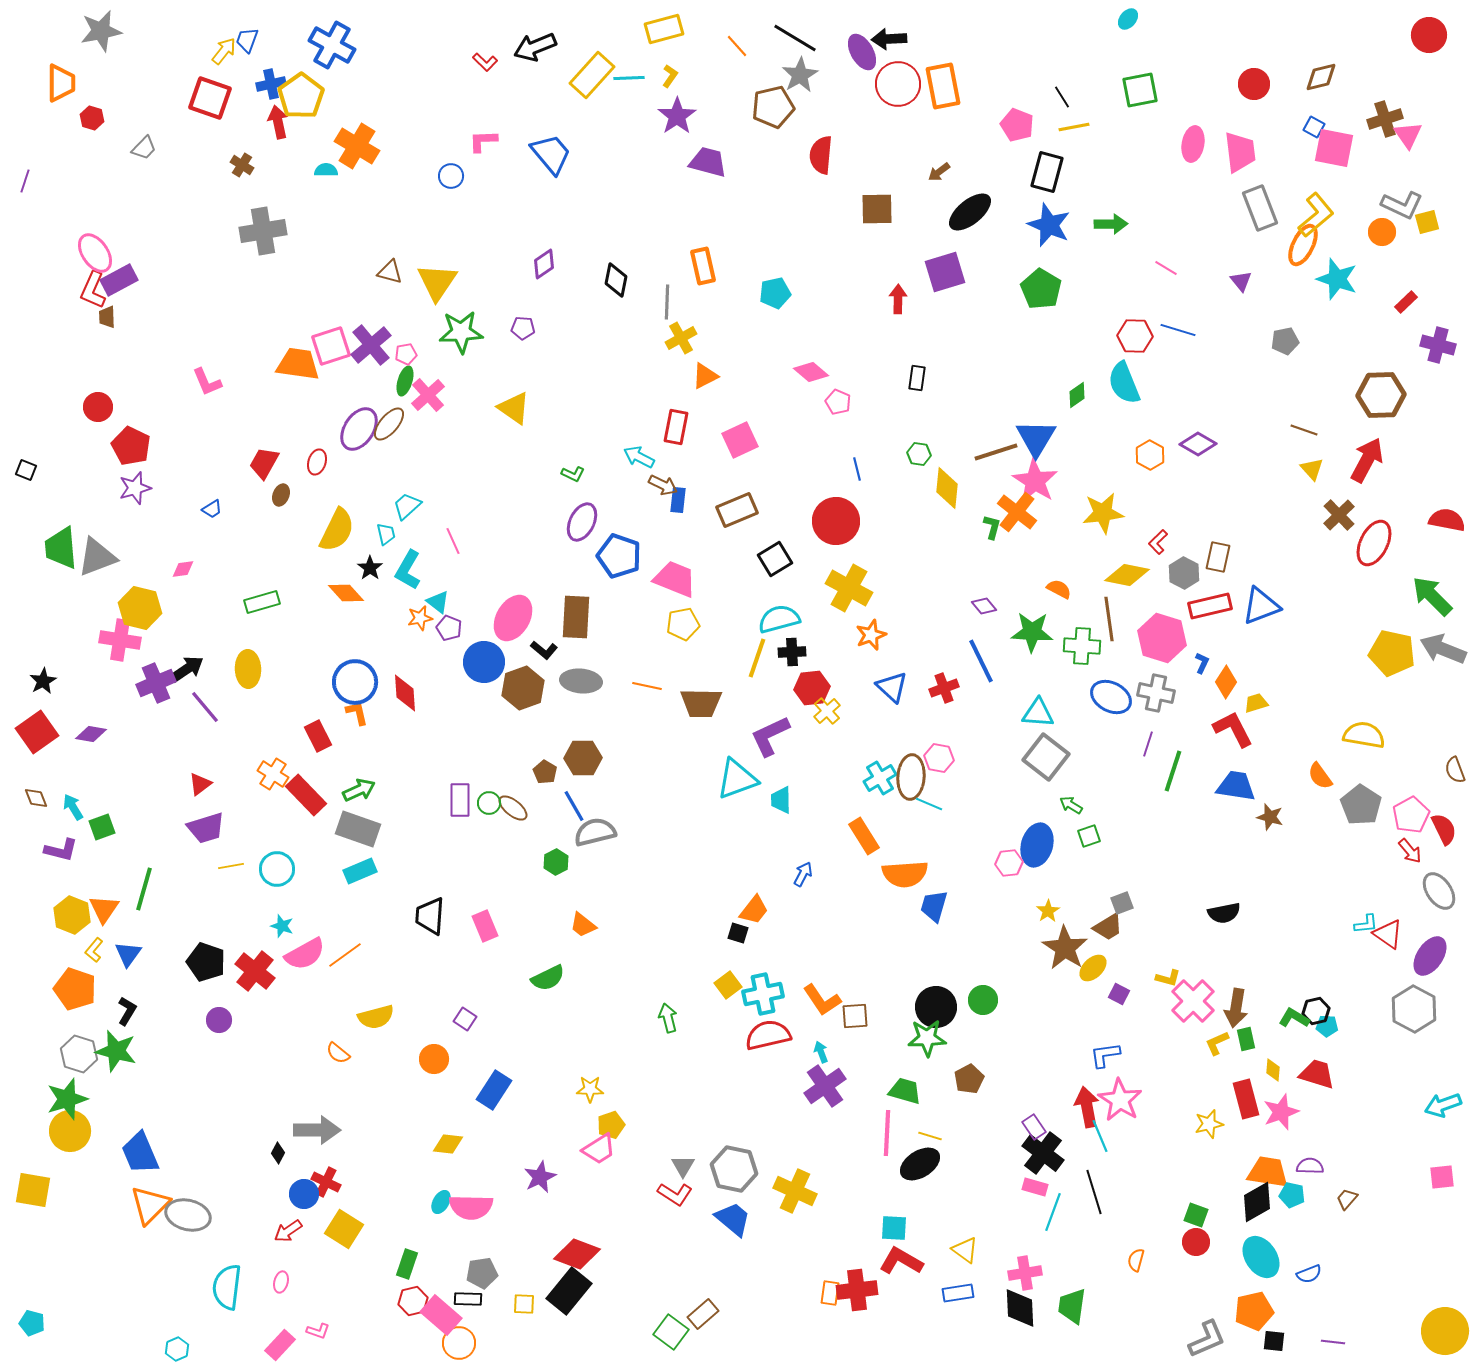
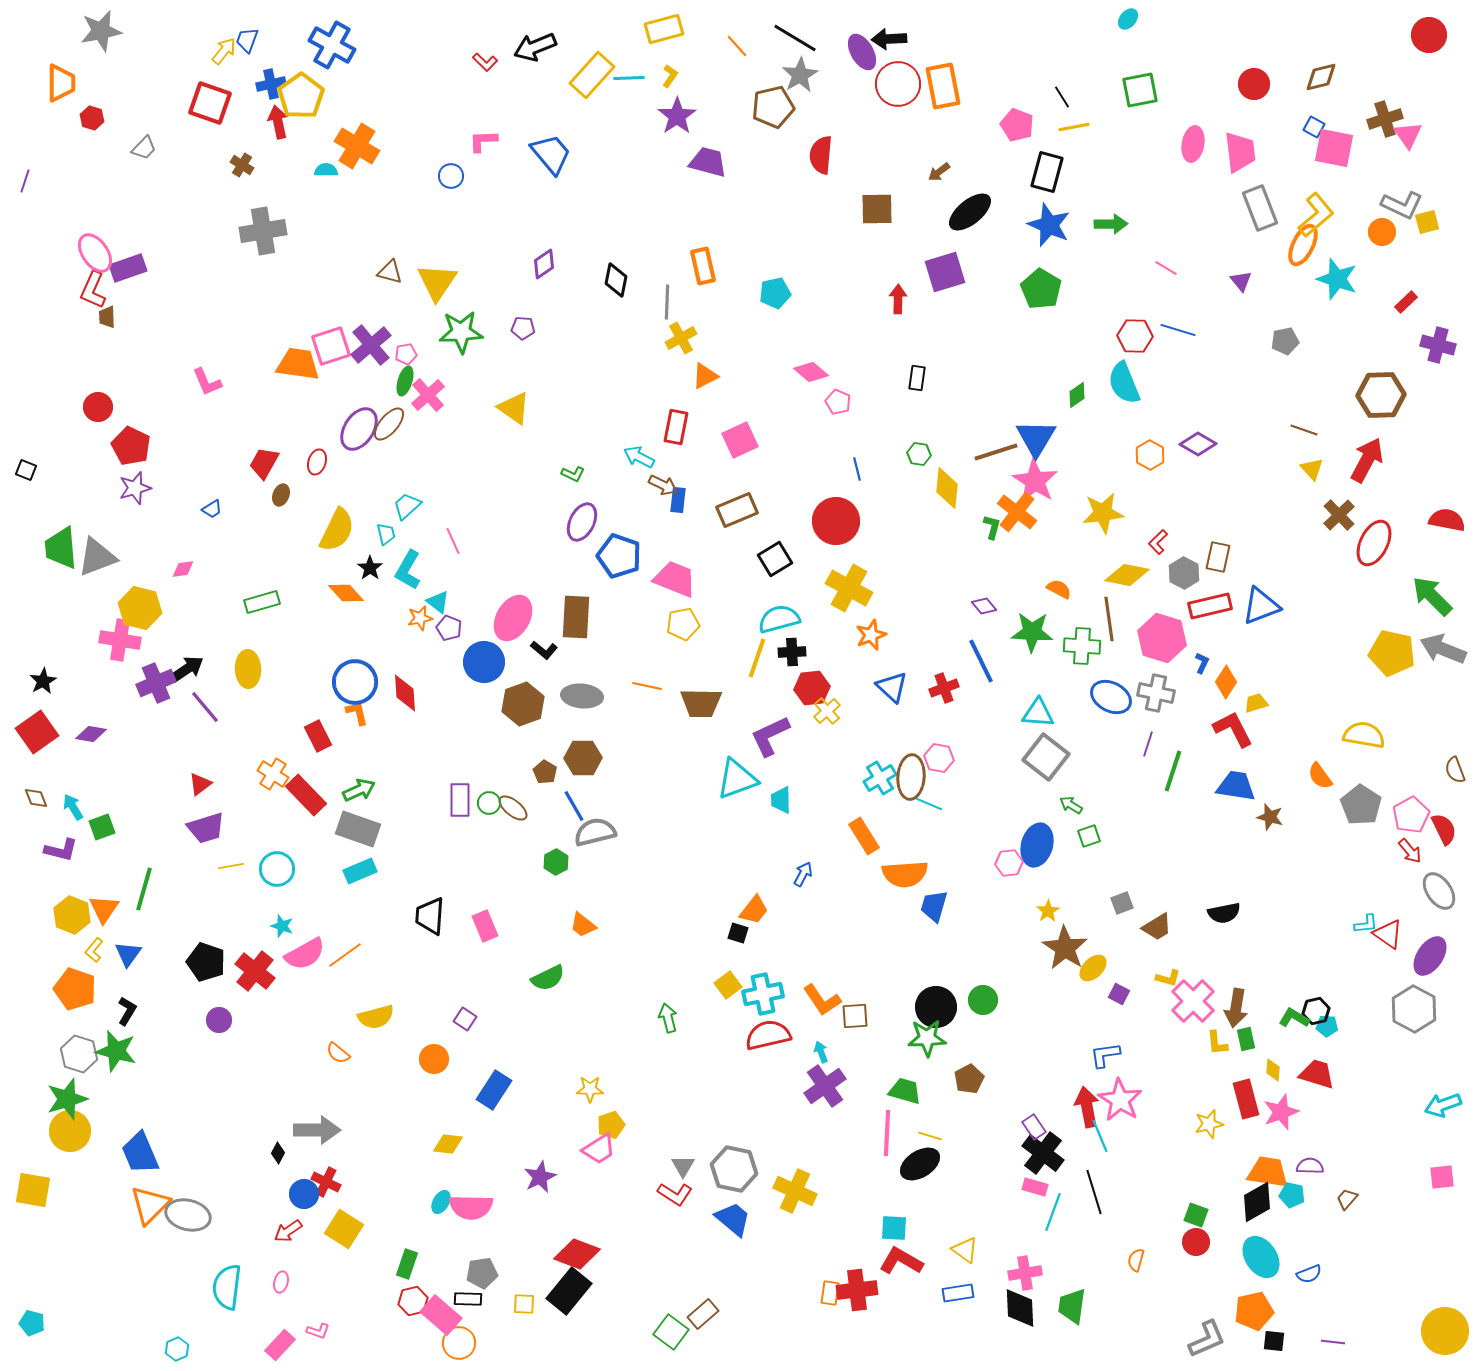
red square at (210, 98): moved 5 px down
purple rectangle at (119, 280): moved 9 px right, 12 px up; rotated 9 degrees clockwise
gray ellipse at (581, 681): moved 1 px right, 15 px down
brown hexagon at (523, 688): moved 16 px down
brown trapezoid at (1108, 927): moved 49 px right
yellow L-shape at (1217, 1043): rotated 72 degrees counterclockwise
